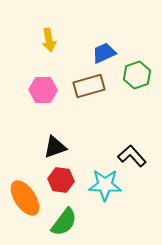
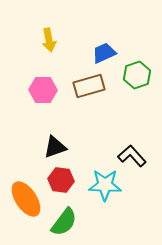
orange ellipse: moved 1 px right, 1 px down
